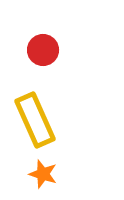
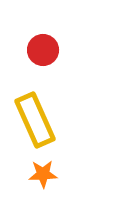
orange star: rotated 20 degrees counterclockwise
